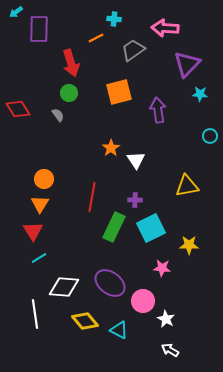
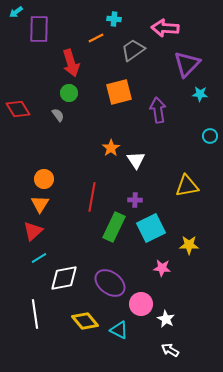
red triangle: rotated 20 degrees clockwise
white diamond: moved 9 px up; rotated 16 degrees counterclockwise
pink circle: moved 2 px left, 3 px down
